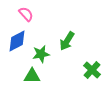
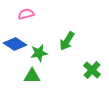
pink semicircle: rotated 63 degrees counterclockwise
blue diamond: moved 2 px left, 3 px down; rotated 60 degrees clockwise
green star: moved 2 px left, 1 px up
